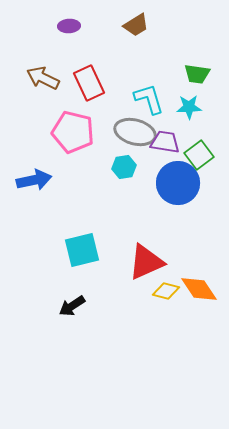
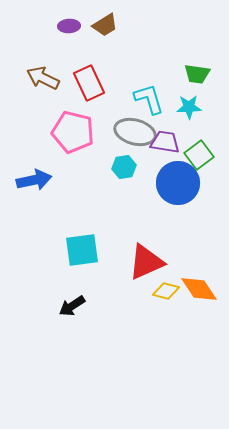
brown trapezoid: moved 31 px left
cyan square: rotated 6 degrees clockwise
